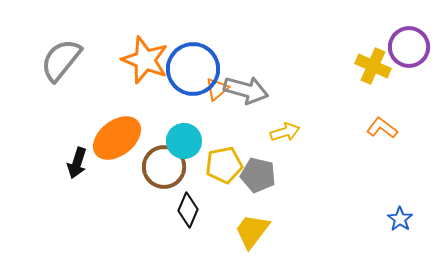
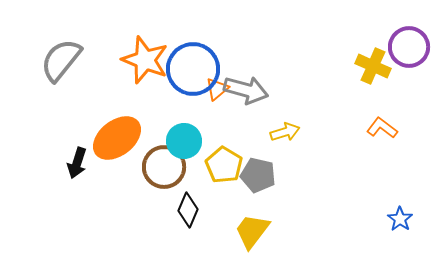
yellow pentagon: rotated 30 degrees counterclockwise
